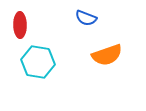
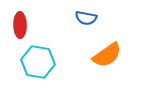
blue semicircle: rotated 10 degrees counterclockwise
orange semicircle: rotated 16 degrees counterclockwise
